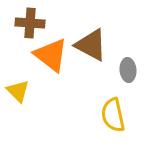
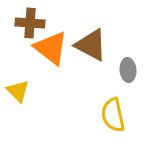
orange triangle: moved 7 px up
